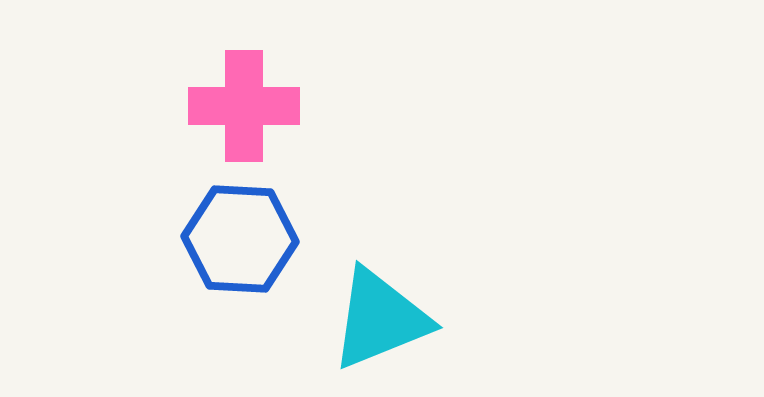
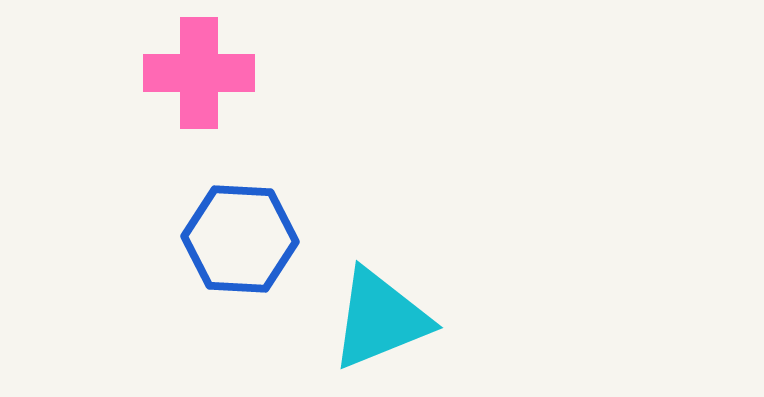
pink cross: moved 45 px left, 33 px up
